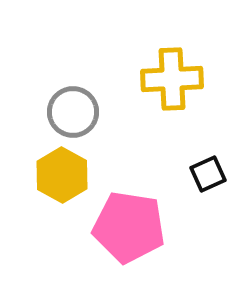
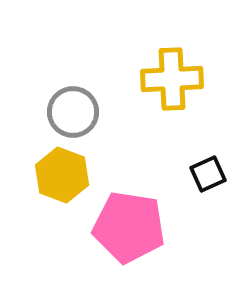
yellow hexagon: rotated 8 degrees counterclockwise
